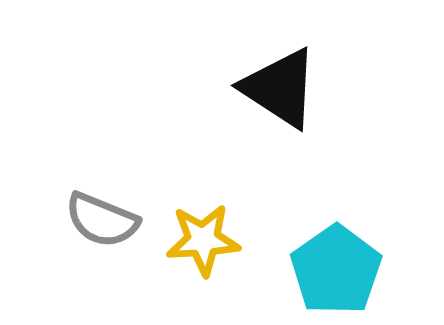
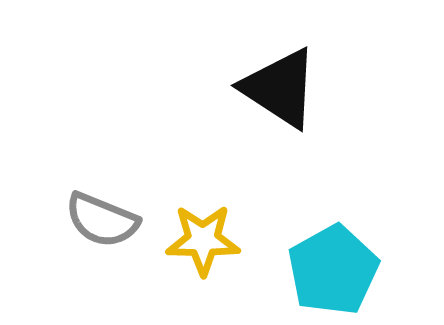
yellow star: rotated 4 degrees clockwise
cyan pentagon: moved 3 px left; rotated 6 degrees clockwise
